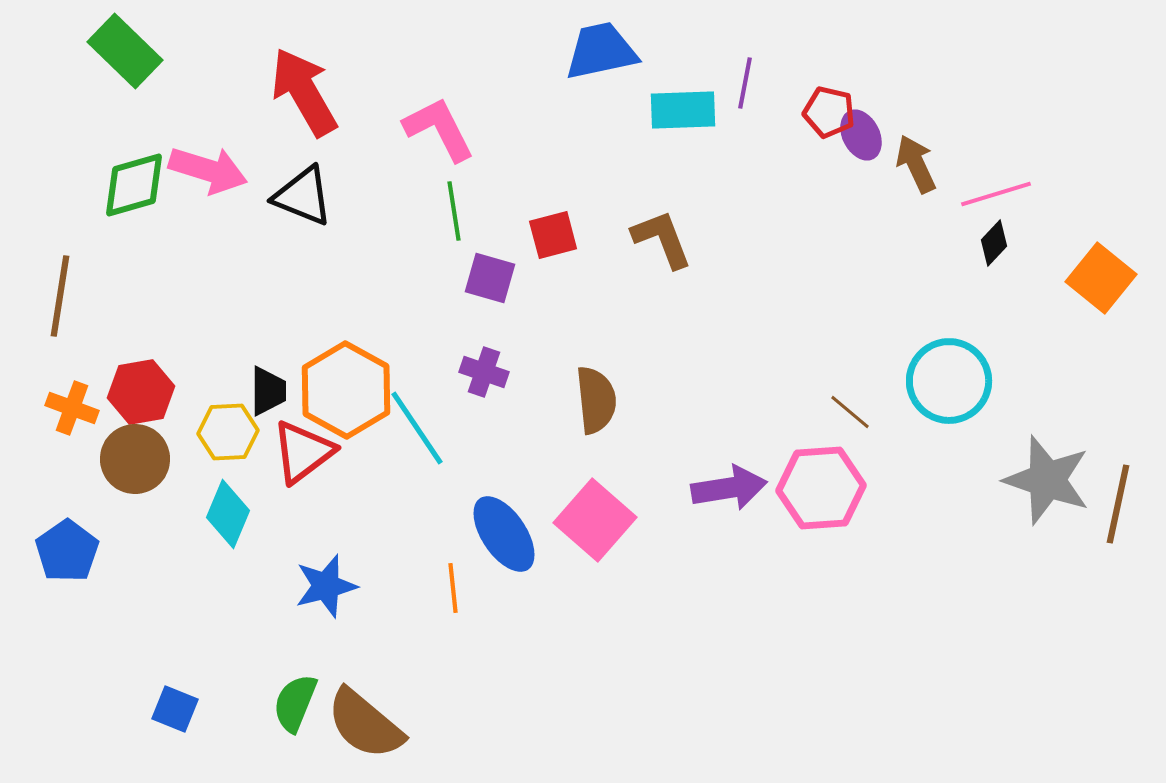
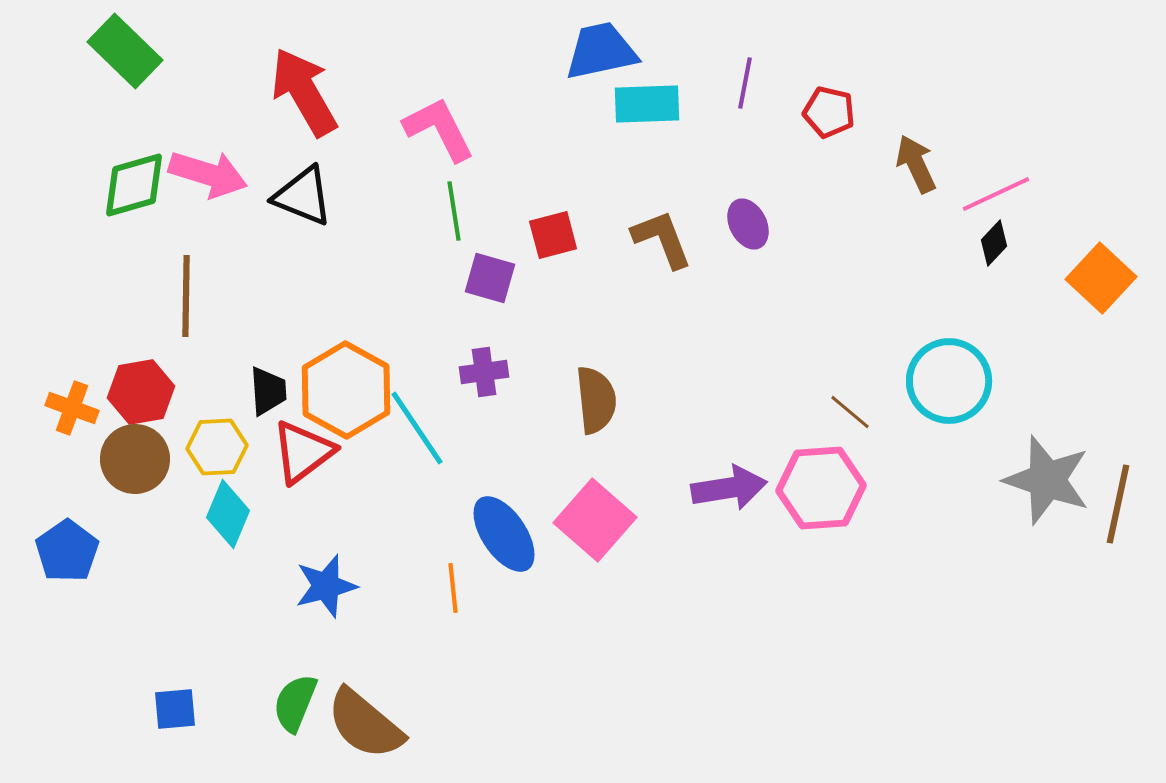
cyan rectangle at (683, 110): moved 36 px left, 6 px up
purple ellipse at (861, 135): moved 113 px left, 89 px down
pink arrow at (208, 170): moved 4 px down
pink line at (996, 194): rotated 8 degrees counterclockwise
orange square at (1101, 278): rotated 4 degrees clockwise
brown line at (60, 296): moved 126 px right; rotated 8 degrees counterclockwise
purple cross at (484, 372): rotated 27 degrees counterclockwise
black trapezoid at (268, 391): rotated 4 degrees counterclockwise
yellow hexagon at (228, 432): moved 11 px left, 15 px down
blue square at (175, 709): rotated 27 degrees counterclockwise
